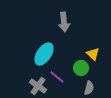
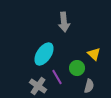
yellow triangle: moved 1 px right
green circle: moved 4 px left
purple line: rotated 21 degrees clockwise
gray semicircle: moved 2 px up
